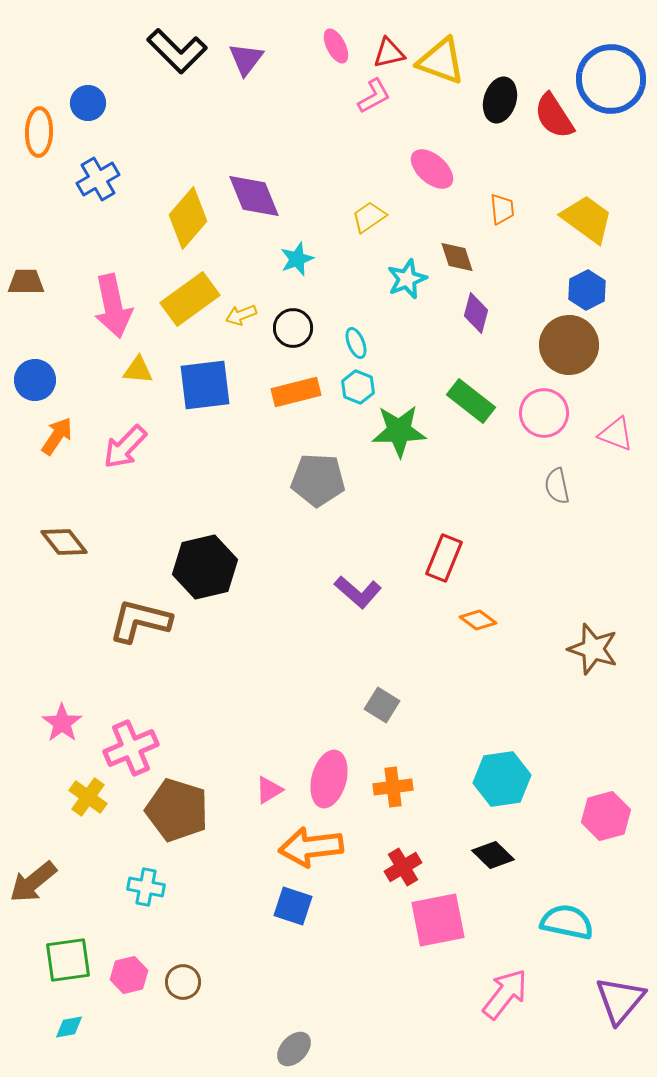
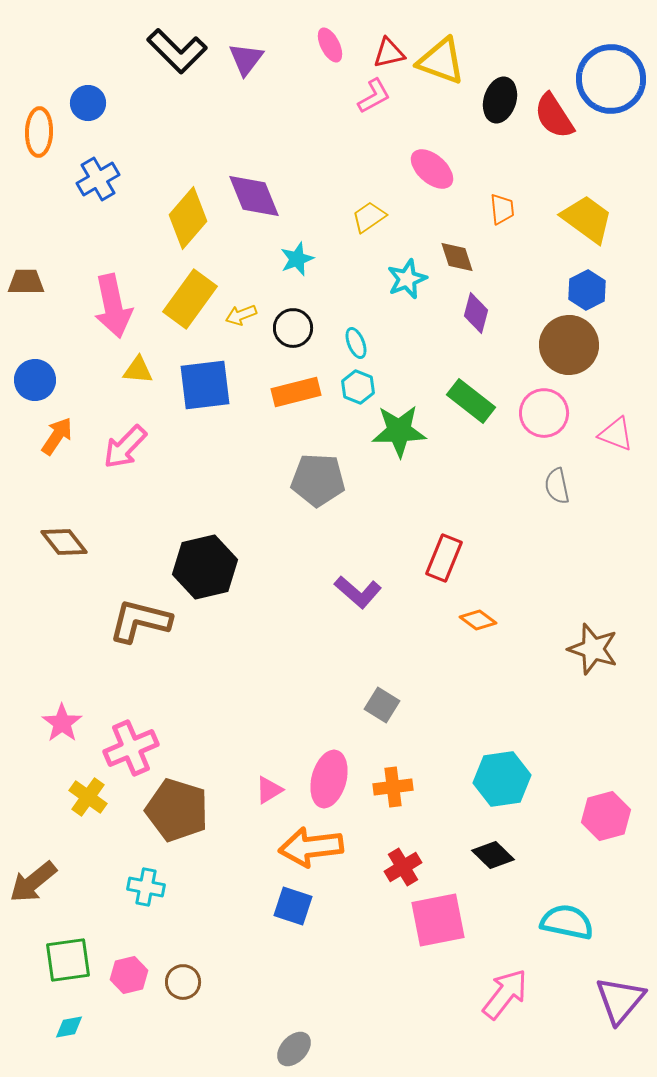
pink ellipse at (336, 46): moved 6 px left, 1 px up
yellow rectangle at (190, 299): rotated 18 degrees counterclockwise
